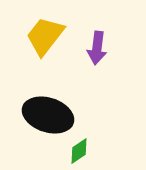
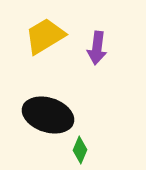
yellow trapezoid: rotated 21 degrees clockwise
green diamond: moved 1 px right, 1 px up; rotated 32 degrees counterclockwise
